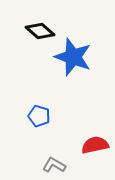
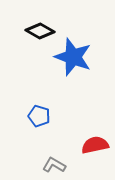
black diamond: rotated 12 degrees counterclockwise
